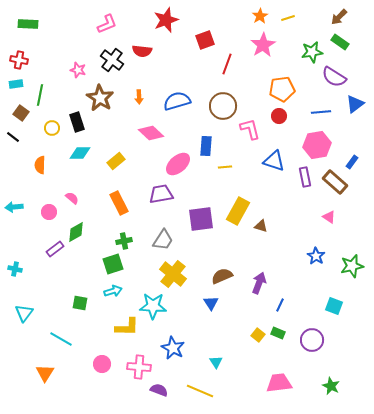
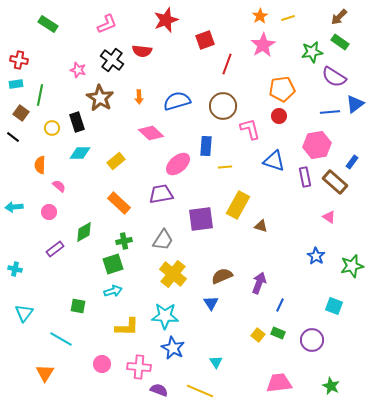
green rectangle at (28, 24): moved 20 px right; rotated 30 degrees clockwise
blue line at (321, 112): moved 9 px right
pink semicircle at (72, 198): moved 13 px left, 12 px up
orange rectangle at (119, 203): rotated 20 degrees counterclockwise
yellow rectangle at (238, 211): moved 6 px up
green diamond at (76, 232): moved 8 px right
green square at (80, 303): moved 2 px left, 3 px down
cyan star at (153, 306): moved 12 px right, 10 px down
